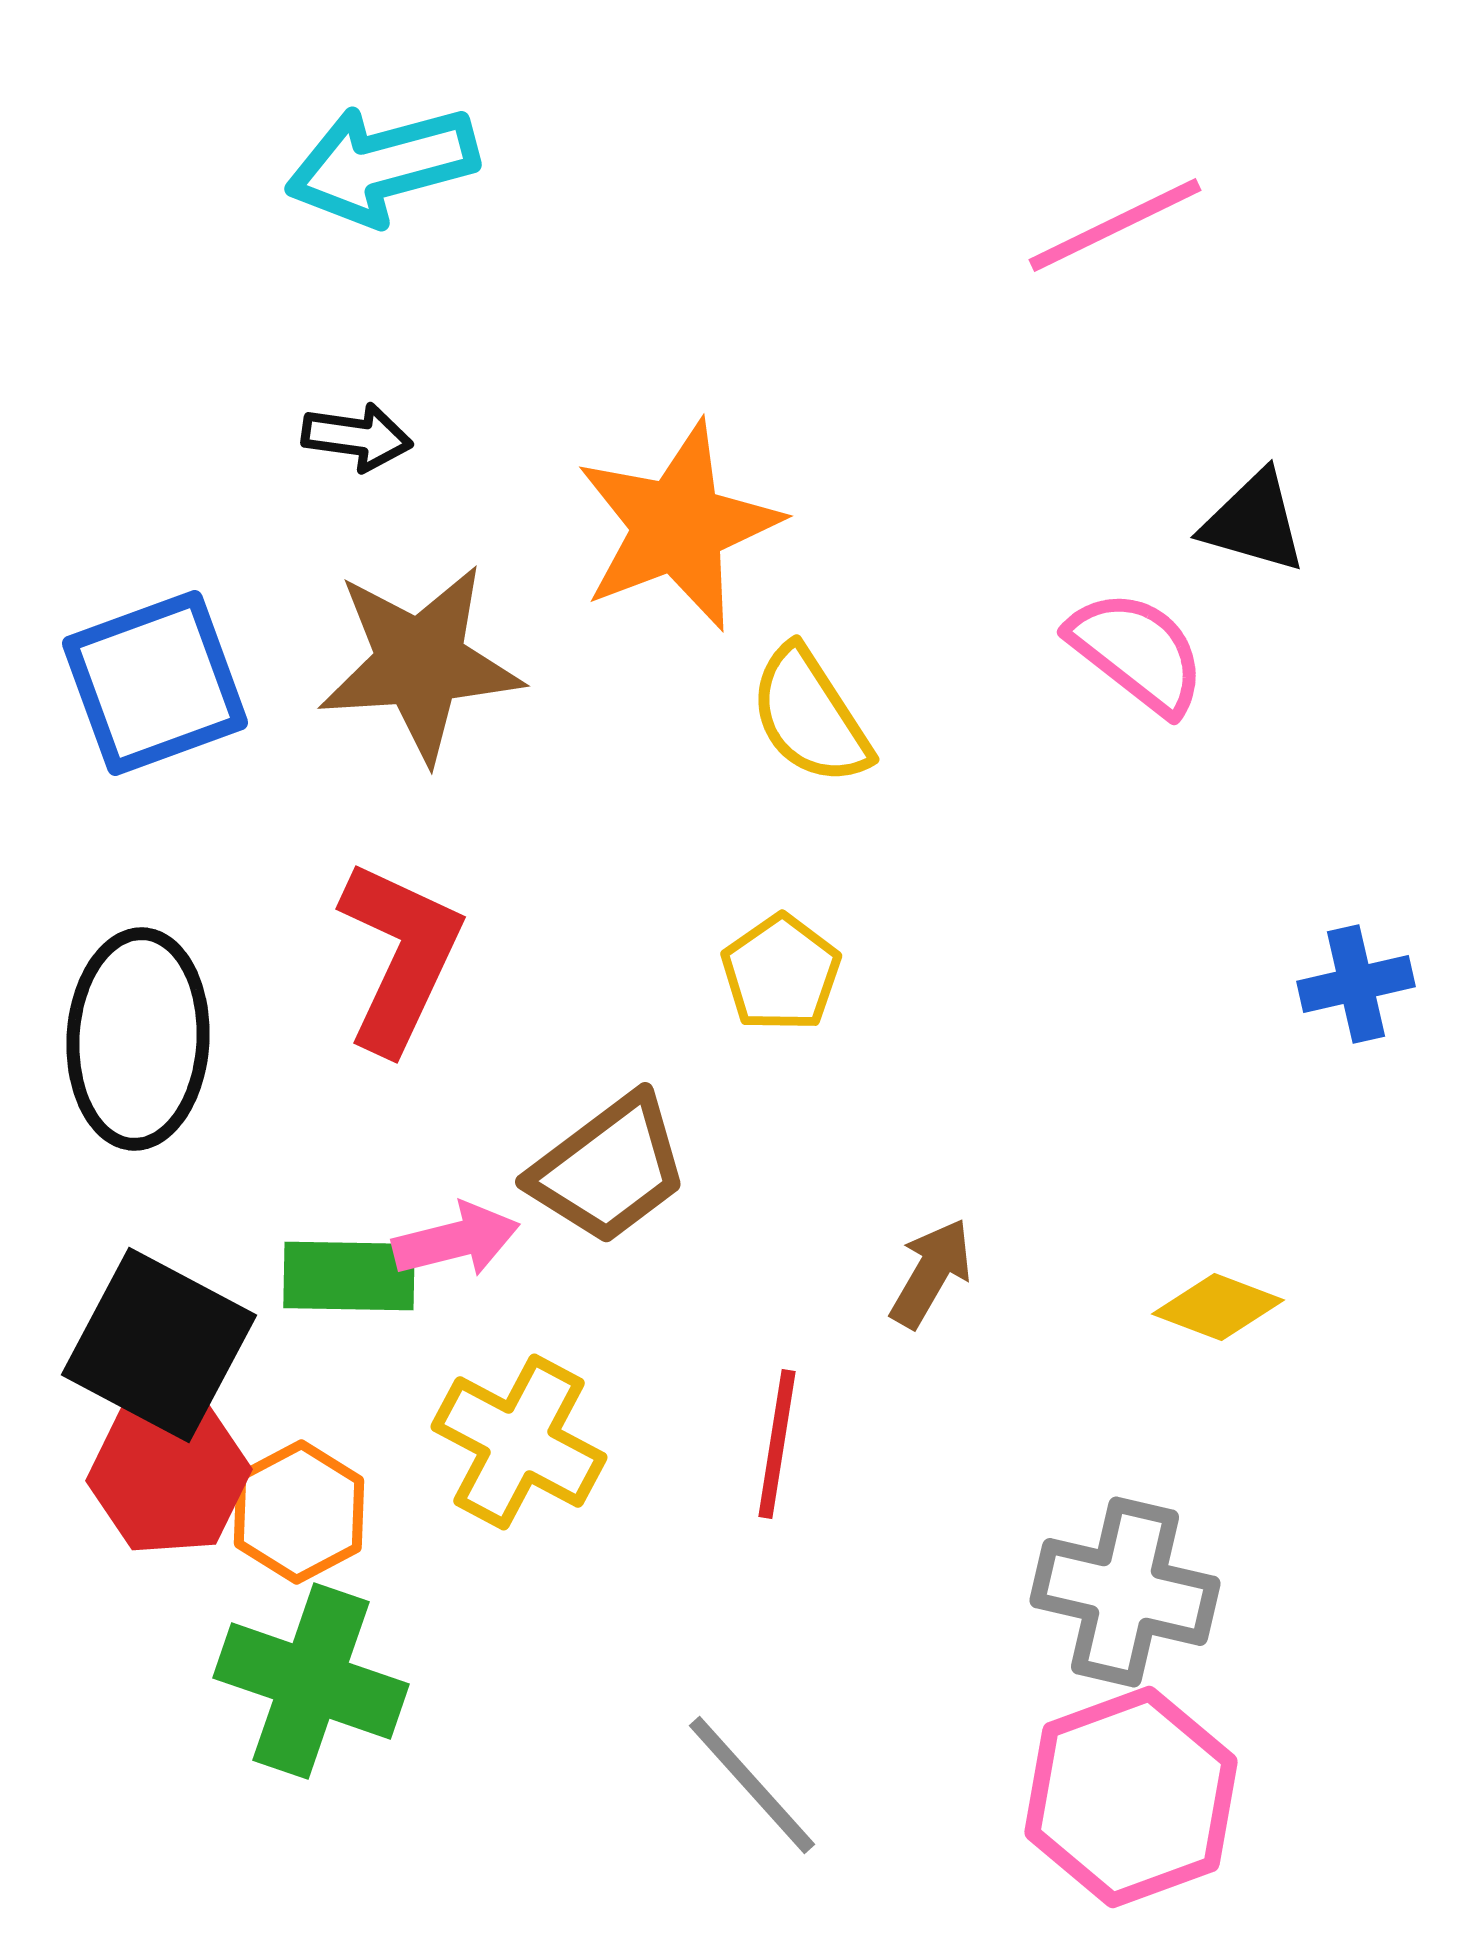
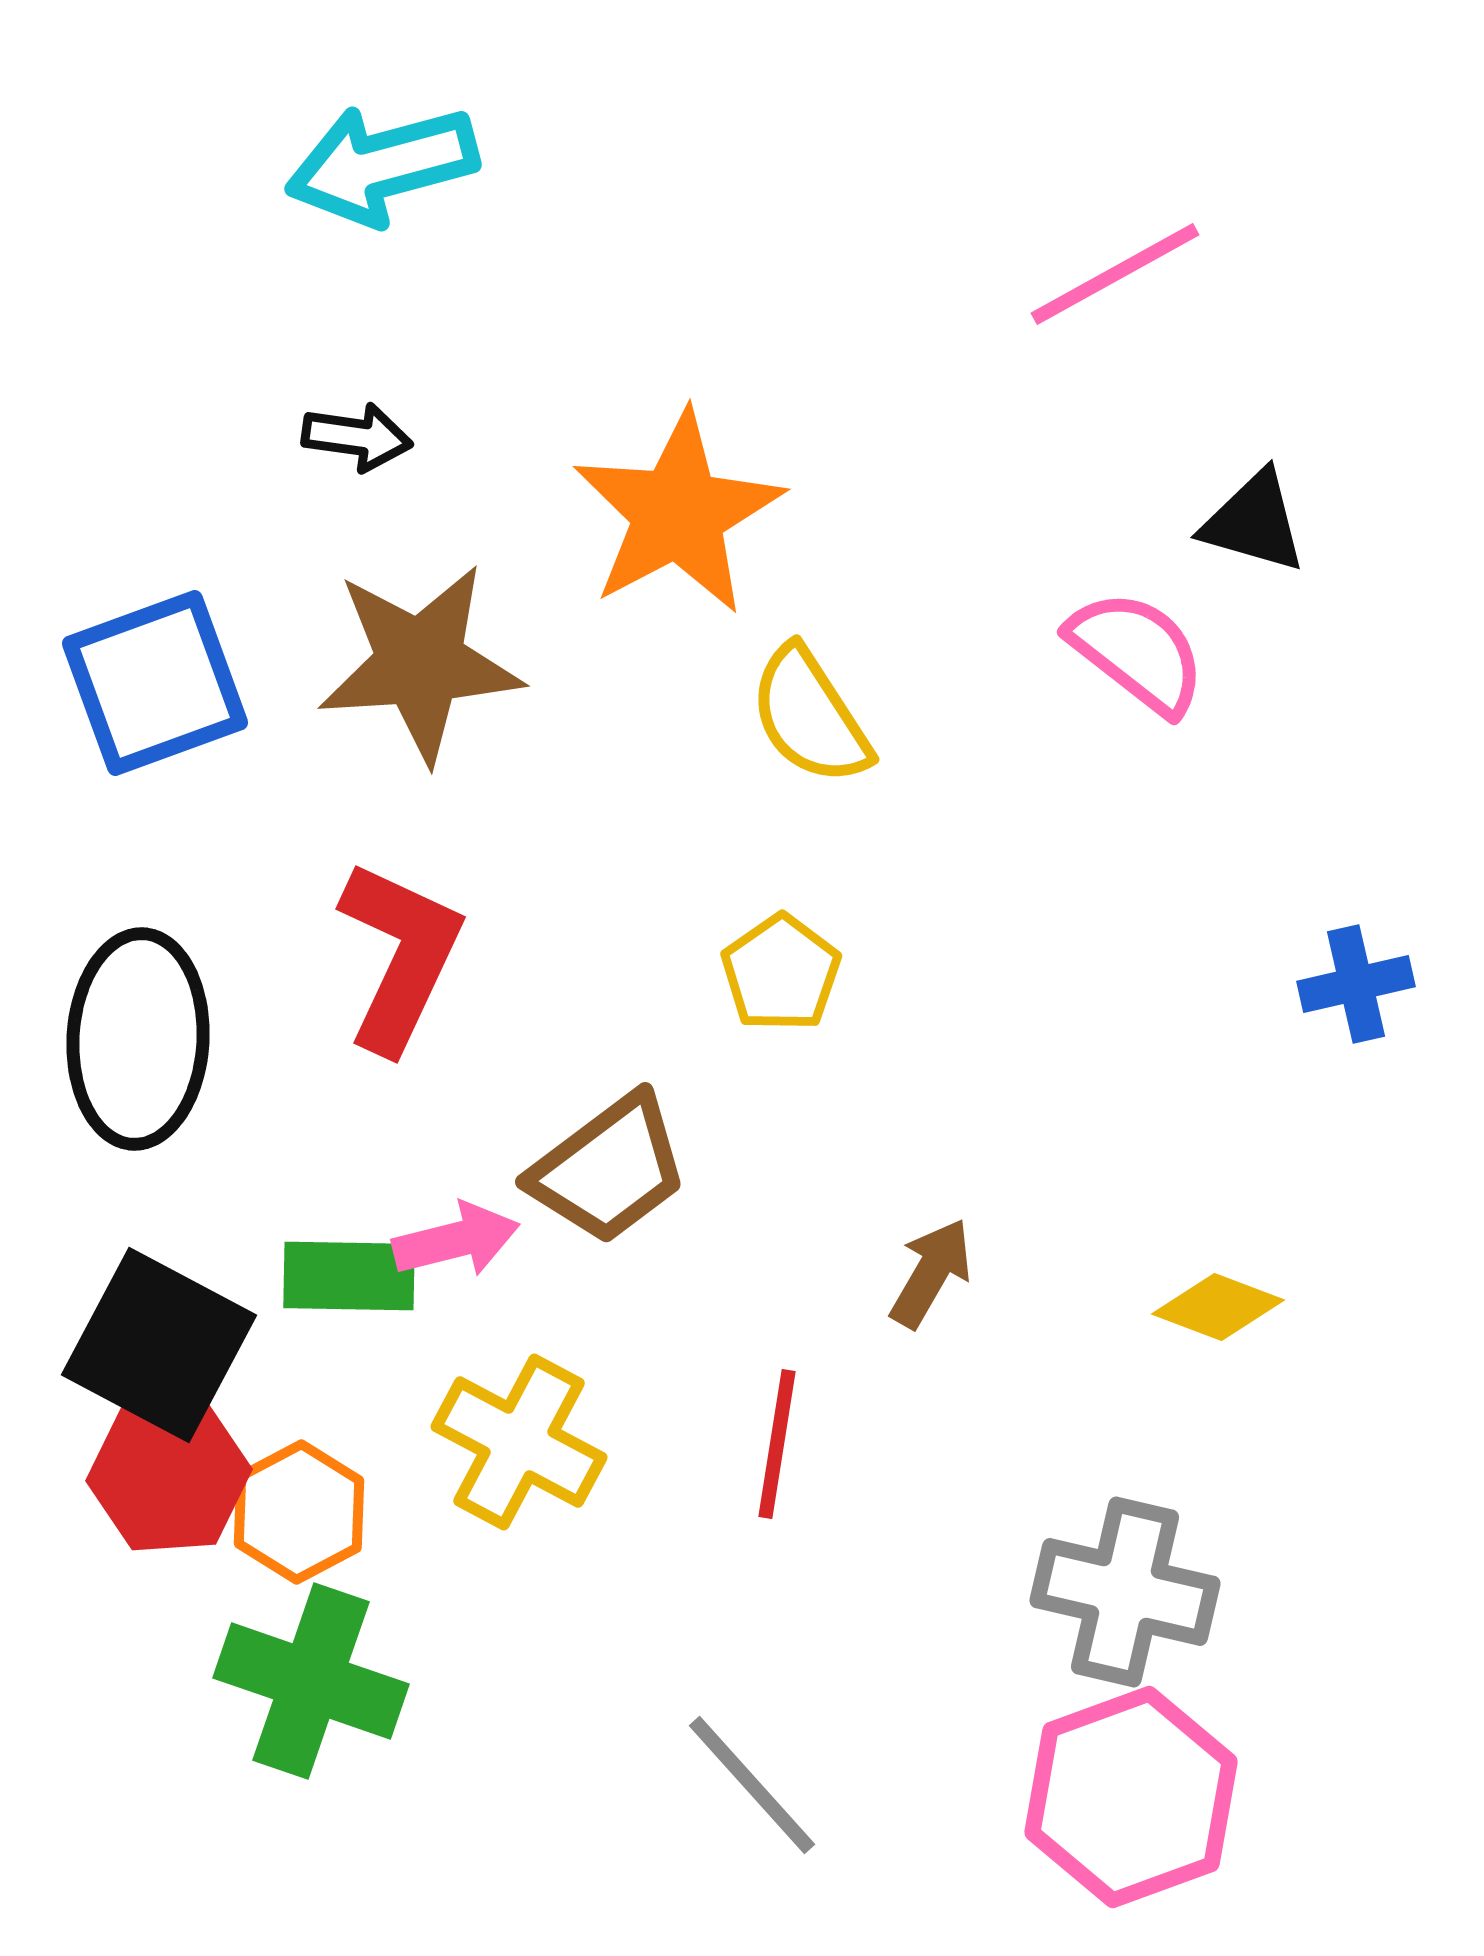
pink line: moved 49 px down; rotated 3 degrees counterclockwise
orange star: moved 13 px up; rotated 7 degrees counterclockwise
